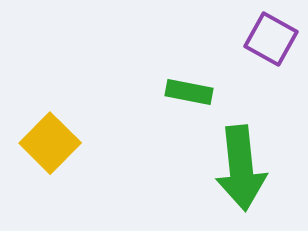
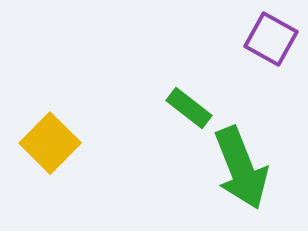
green rectangle: moved 16 px down; rotated 27 degrees clockwise
green arrow: rotated 16 degrees counterclockwise
